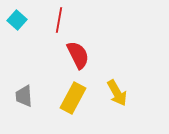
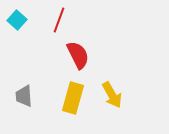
red line: rotated 10 degrees clockwise
yellow arrow: moved 5 px left, 2 px down
yellow rectangle: rotated 12 degrees counterclockwise
